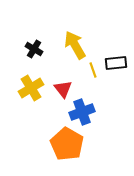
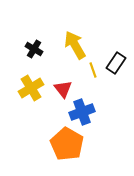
black rectangle: rotated 50 degrees counterclockwise
